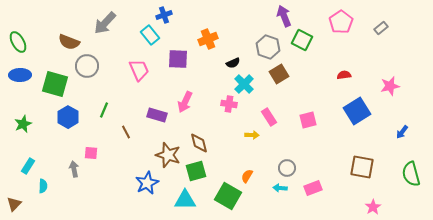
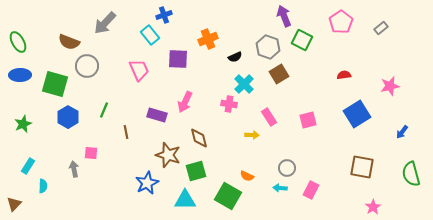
black semicircle at (233, 63): moved 2 px right, 6 px up
blue square at (357, 111): moved 3 px down
brown line at (126, 132): rotated 16 degrees clockwise
brown diamond at (199, 143): moved 5 px up
orange semicircle at (247, 176): rotated 96 degrees counterclockwise
pink rectangle at (313, 188): moved 2 px left, 2 px down; rotated 42 degrees counterclockwise
